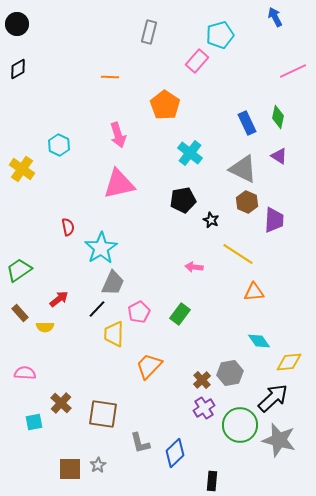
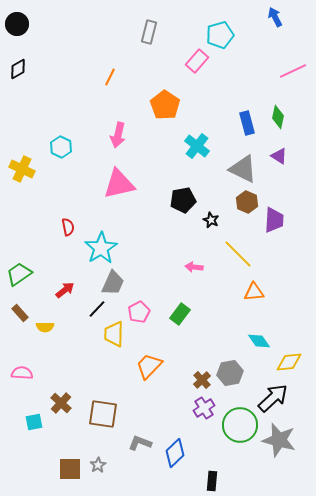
orange line at (110, 77): rotated 66 degrees counterclockwise
blue rectangle at (247, 123): rotated 10 degrees clockwise
pink arrow at (118, 135): rotated 30 degrees clockwise
cyan hexagon at (59, 145): moved 2 px right, 2 px down
cyan cross at (190, 153): moved 7 px right, 7 px up
yellow cross at (22, 169): rotated 10 degrees counterclockwise
yellow line at (238, 254): rotated 12 degrees clockwise
green trapezoid at (19, 270): moved 4 px down
red arrow at (59, 299): moved 6 px right, 9 px up
pink semicircle at (25, 373): moved 3 px left
gray L-shape at (140, 443): rotated 125 degrees clockwise
